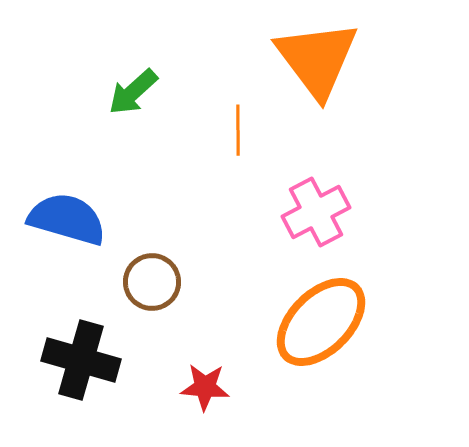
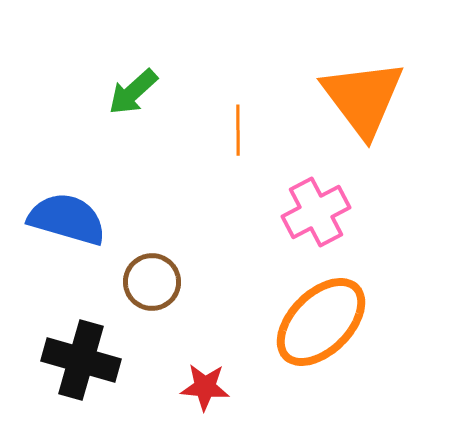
orange triangle: moved 46 px right, 39 px down
